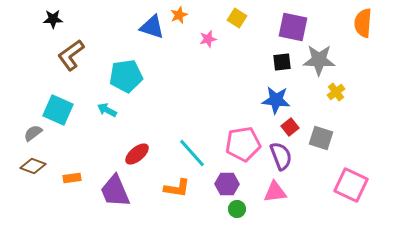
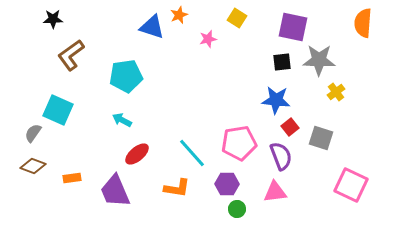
cyan arrow: moved 15 px right, 10 px down
gray semicircle: rotated 18 degrees counterclockwise
pink pentagon: moved 4 px left, 1 px up
